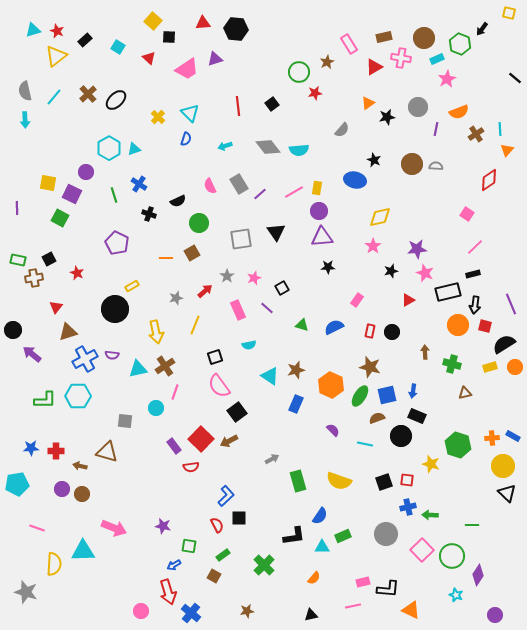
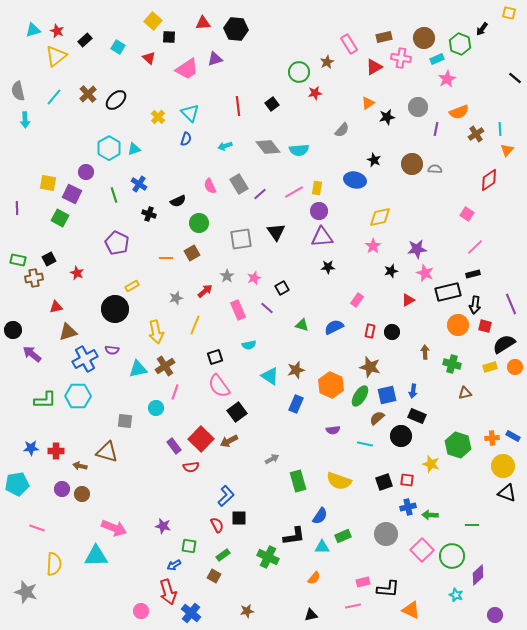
gray semicircle at (25, 91): moved 7 px left
gray semicircle at (436, 166): moved 1 px left, 3 px down
red triangle at (56, 307): rotated 40 degrees clockwise
purple semicircle at (112, 355): moved 5 px up
brown semicircle at (377, 418): rotated 21 degrees counterclockwise
purple semicircle at (333, 430): rotated 128 degrees clockwise
black triangle at (507, 493): rotated 24 degrees counterclockwise
cyan triangle at (83, 551): moved 13 px right, 5 px down
green cross at (264, 565): moved 4 px right, 8 px up; rotated 20 degrees counterclockwise
purple diamond at (478, 575): rotated 15 degrees clockwise
